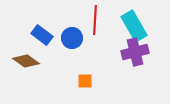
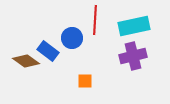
cyan rectangle: rotated 72 degrees counterclockwise
blue rectangle: moved 6 px right, 16 px down
purple cross: moved 2 px left, 4 px down
